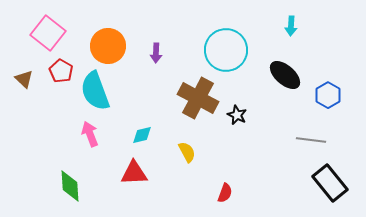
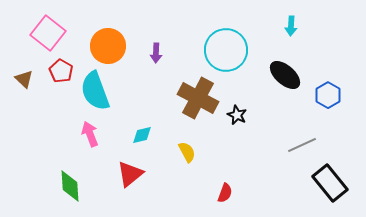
gray line: moved 9 px left, 5 px down; rotated 32 degrees counterclockwise
red triangle: moved 4 px left, 1 px down; rotated 36 degrees counterclockwise
